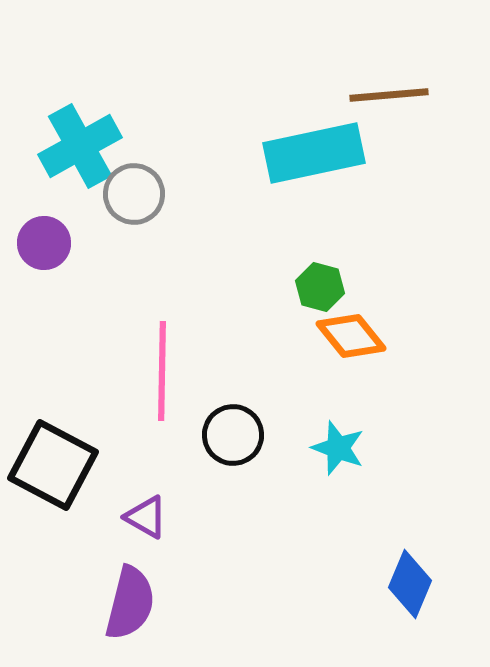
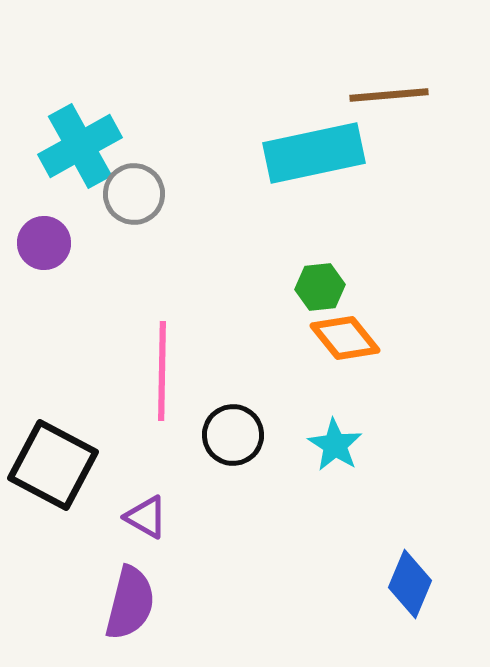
green hexagon: rotated 21 degrees counterclockwise
orange diamond: moved 6 px left, 2 px down
cyan star: moved 3 px left, 3 px up; rotated 12 degrees clockwise
